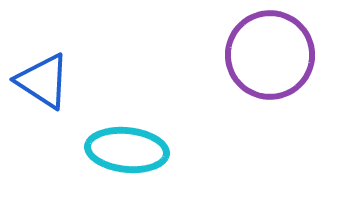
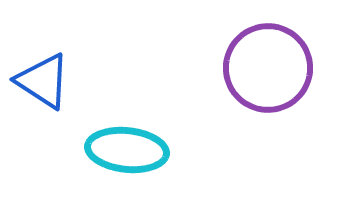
purple circle: moved 2 px left, 13 px down
